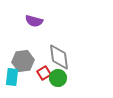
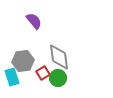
purple semicircle: rotated 144 degrees counterclockwise
red square: moved 1 px left
cyan rectangle: rotated 24 degrees counterclockwise
